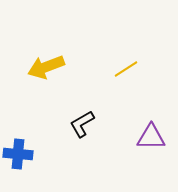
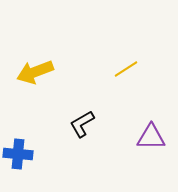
yellow arrow: moved 11 px left, 5 px down
